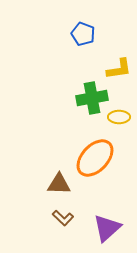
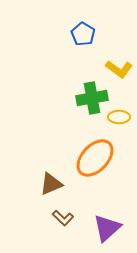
blue pentagon: rotated 10 degrees clockwise
yellow L-shape: rotated 44 degrees clockwise
brown triangle: moved 8 px left; rotated 25 degrees counterclockwise
